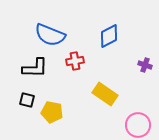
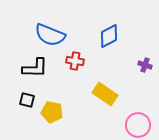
red cross: rotated 18 degrees clockwise
